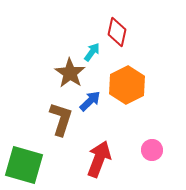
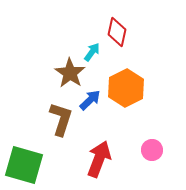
orange hexagon: moved 1 px left, 3 px down
blue arrow: moved 1 px up
